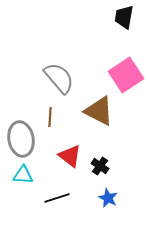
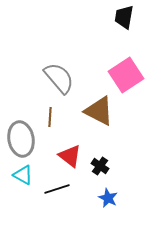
cyan triangle: rotated 25 degrees clockwise
black line: moved 9 px up
